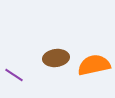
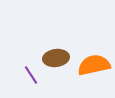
purple line: moved 17 px right; rotated 24 degrees clockwise
